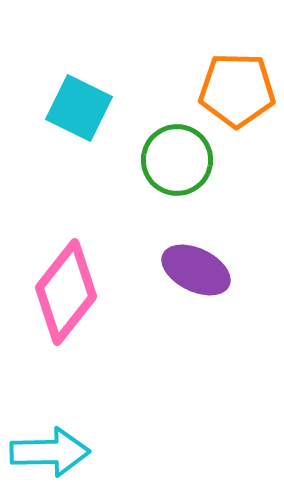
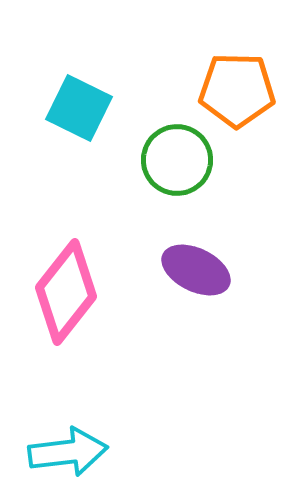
cyan arrow: moved 18 px right; rotated 6 degrees counterclockwise
